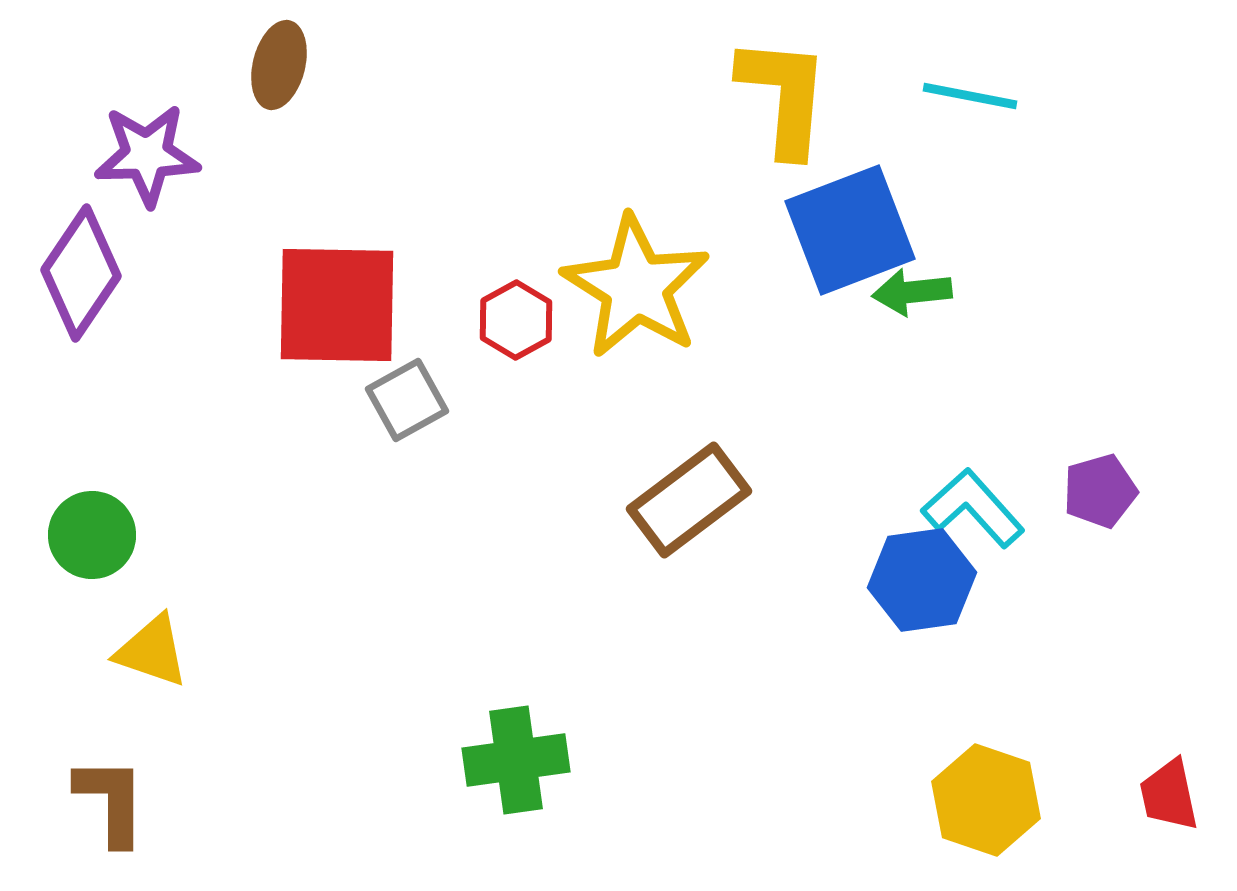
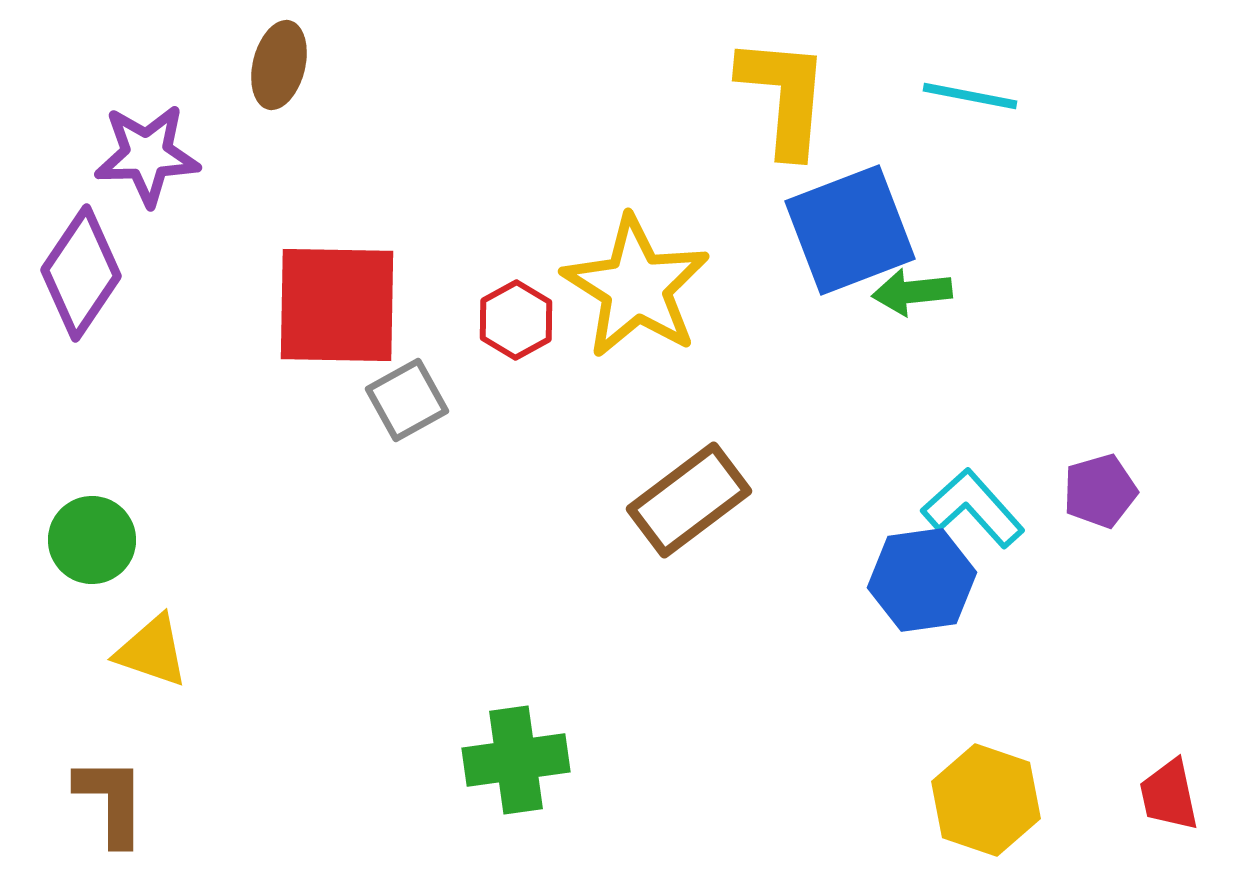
green circle: moved 5 px down
